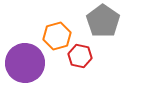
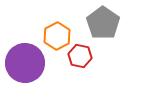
gray pentagon: moved 2 px down
orange hexagon: rotated 12 degrees counterclockwise
